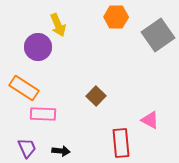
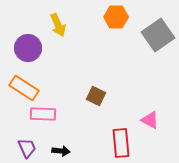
purple circle: moved 10 px left, 1 px down
brown square: rotated 18 degrees counterclockwise
